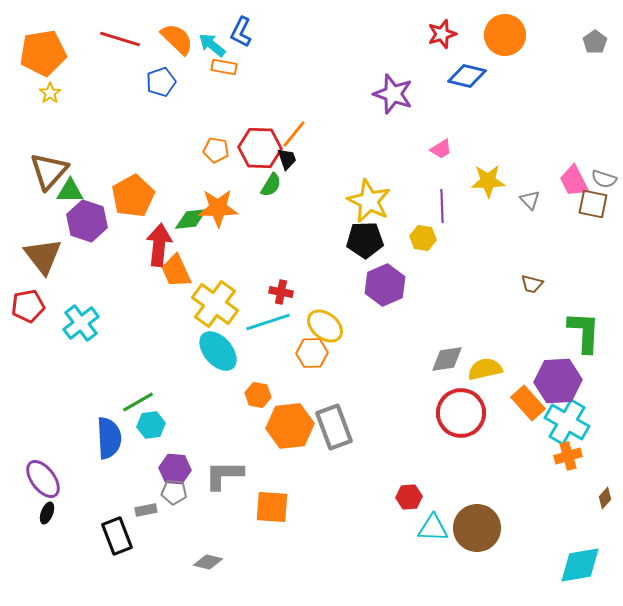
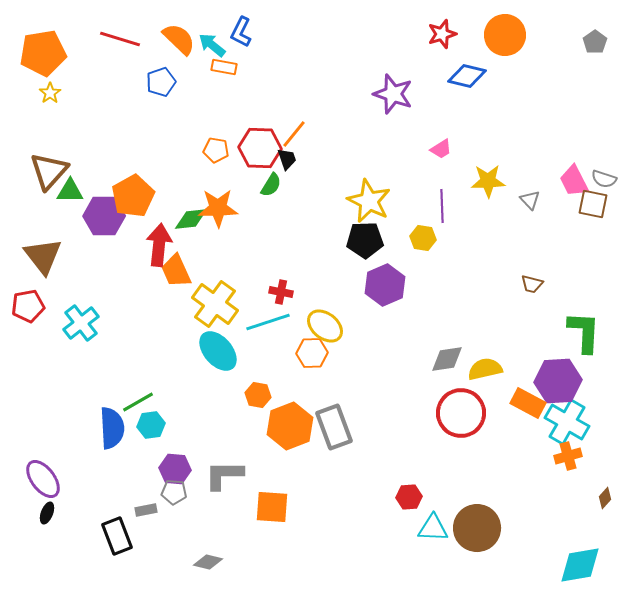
orange semicircle at (177, 39): moved 2 px right
purple hexagon at (87, 221): moved 17 px right, 5 px up; rotated 18 degrees counterclockwise
orange rectangle at (528, 403): rotated 20 degrees counterclockwise
orange hexagon at (290, 426): rotated 15 degrees counterclockwise
blue semicircle at (109, 438): moved 3 px right, 10 px up
